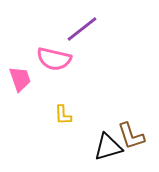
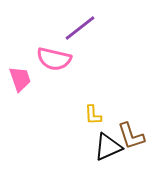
purple line: moved 2 px left, 1 px up
yellow L-shape: moved 30 px right
black triangle: rotated 8 degrees counterclockwise
